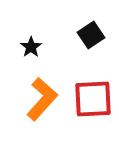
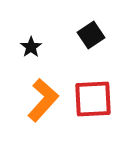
orange L-shape: moved 1 px right, 1 px down
